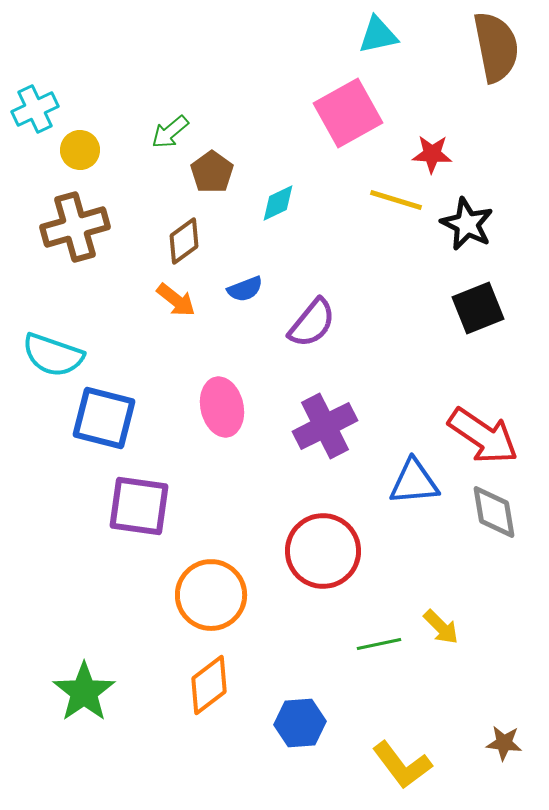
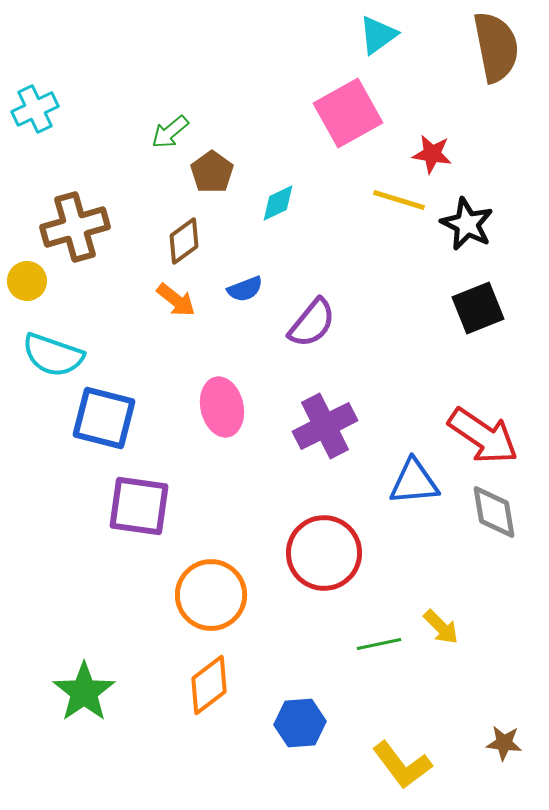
cyan triangle: rotated 24 degrees counterclockwise
yellow circle: moved 53 px left, 131 px down
red star: rotated 6 degrees clockwise
yellow line: moved 3 px right
red circle: moved 1 px right, 2 px down
